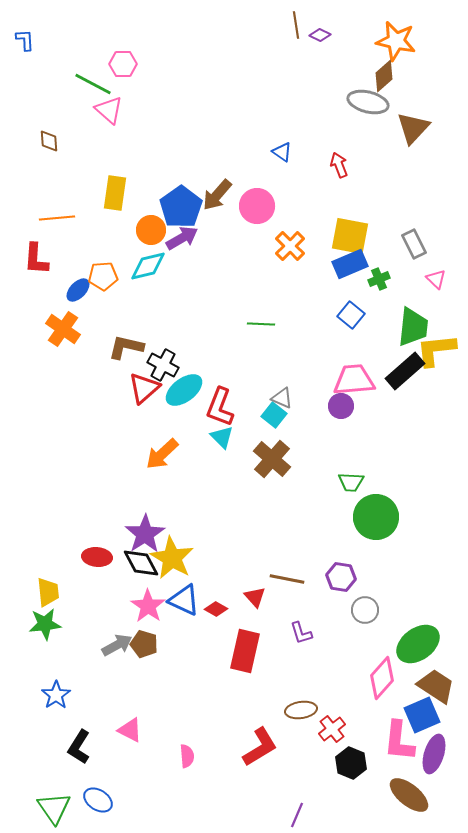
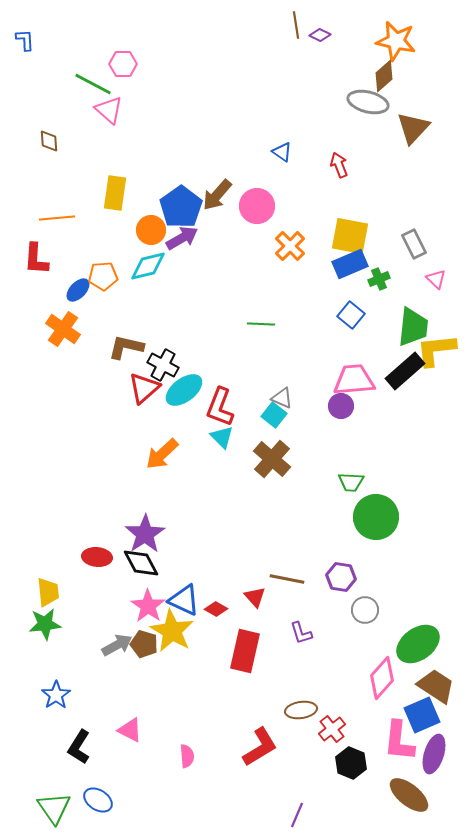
yellow star at (172, 558): moved 73 px down
